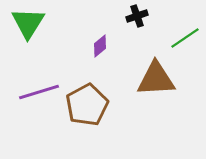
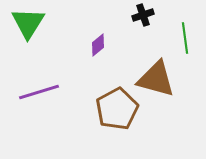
black cross: moved 6 px right, 1 px up
green line: rotated 64 degrees counterclockwise
purple diamond: moved 2 px left, 1 px up
brown triangle: rotated 18 degrees clockwise
brown pentagon: moved 30 px right, 4 px down
